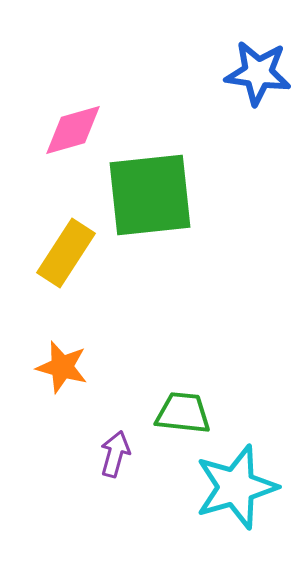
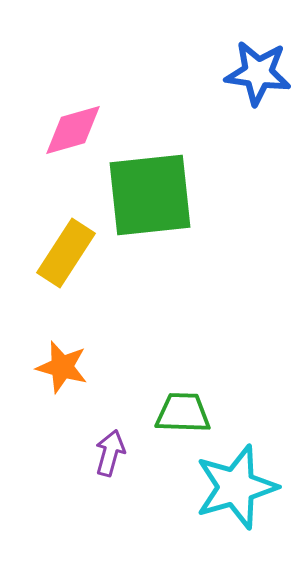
green trapezoid: rotated 4 degrees counterclockwise
purple arrow: moved 5 px left, 1 px up
